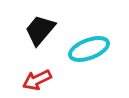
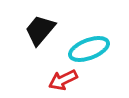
red arrow: moved 26 px right
